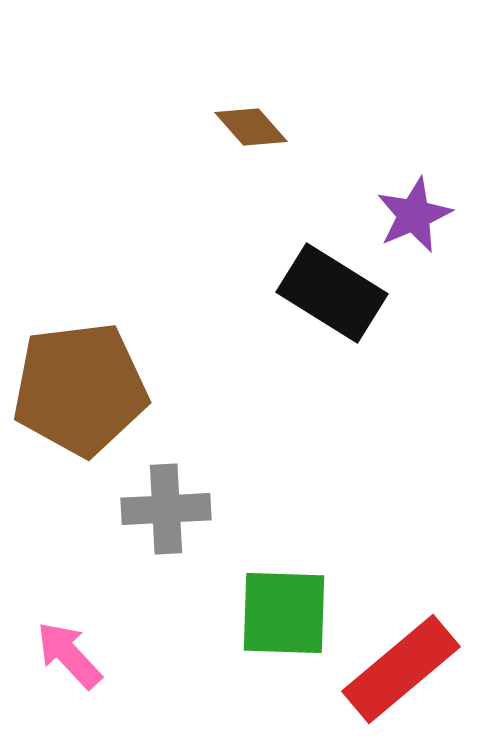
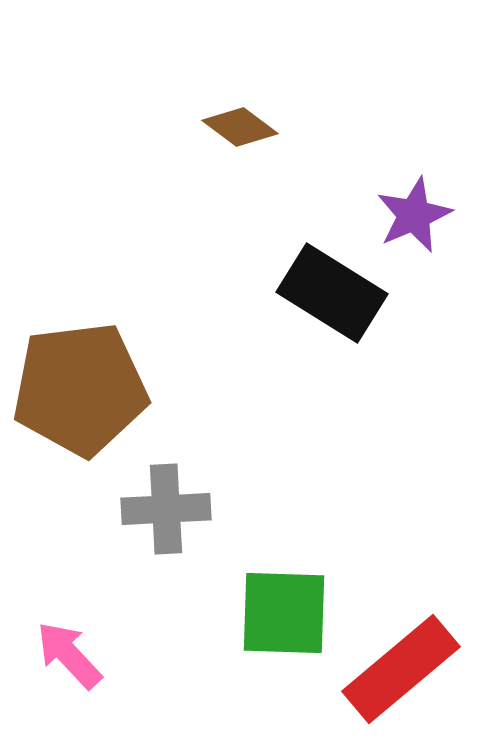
brown diamond: moved 11 px left; rotated 12 degrees counterclockwise
